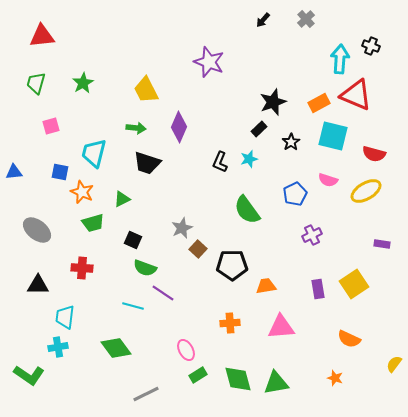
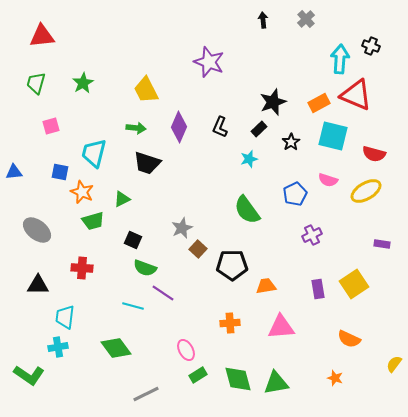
black arrow at (263, 20): rotated 133 degrees clockwise
black L-shape at (220, 162): moved 35 px up
green trapezoid at (93, 223): moved 2 px up
